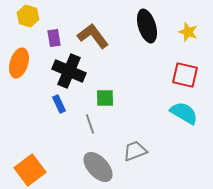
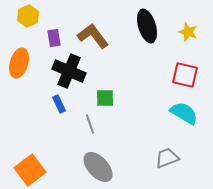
yellow hexagon: rotated 20 degrees clockwise
gray trapezoid: moved 32 px right, 7 px down
